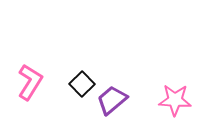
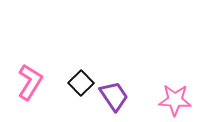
black square: moved 1 px left, 1 px up
purple trapezoid: moved 2 px right, 4 px up; rotated 96 degrees clockwise
